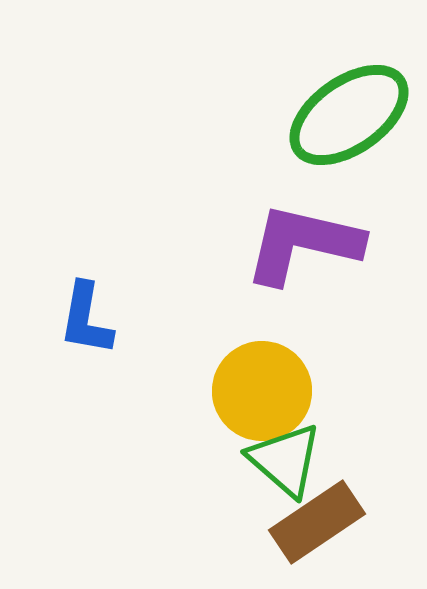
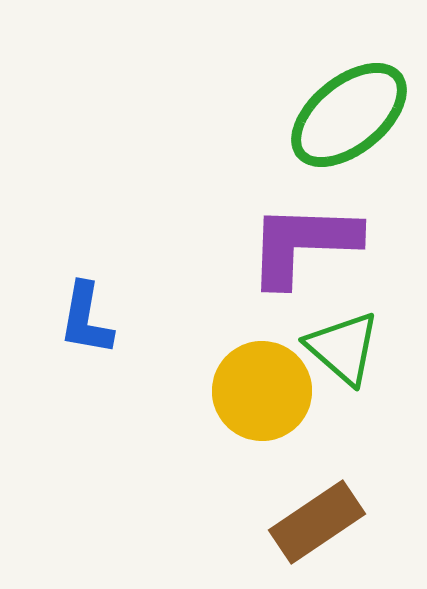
green ellipse: rotated 4 degrees counterclockwise
purple L-shape: rotated 11 degrees counterclockwise
green triangle: moved 58 px right, 112 px up
